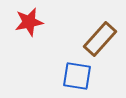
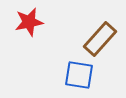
blue square: moved 2 px right, 1 px up
